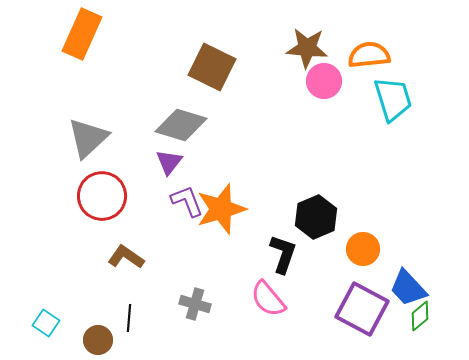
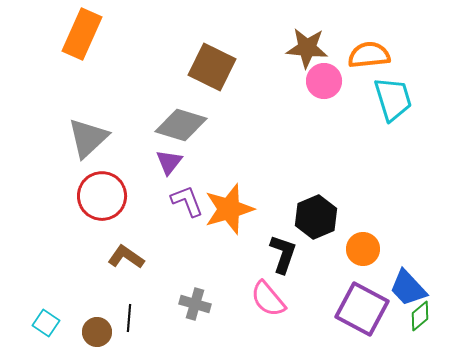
orange star: moved 8 px right
brown circle: moved 1 px left, 8 px up
